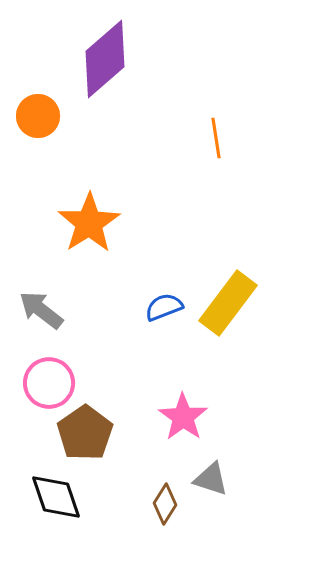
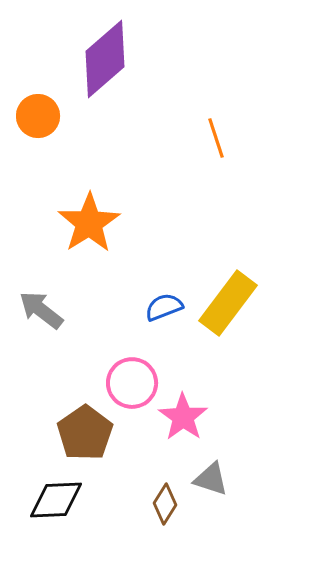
orange line: rotated 9 degrees counterclockwise
pink circle: moved 83 px right
black diamond: moved 3 px down; rotated 74 degrees counterclockwise
